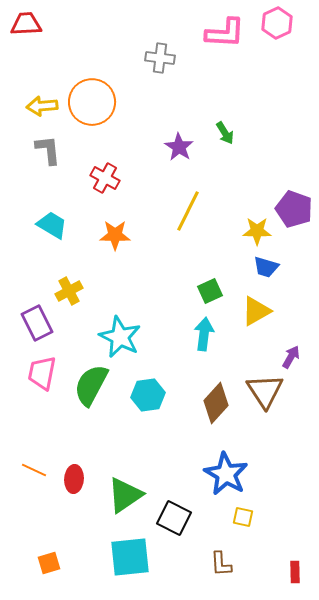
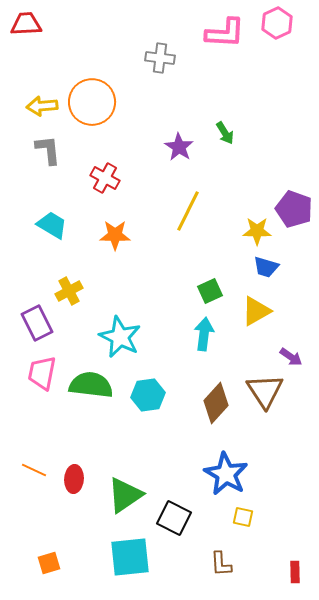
purple arrow: rotated 95 degrees clockwise
green semicircle: rotated 69 degrees clockwise
